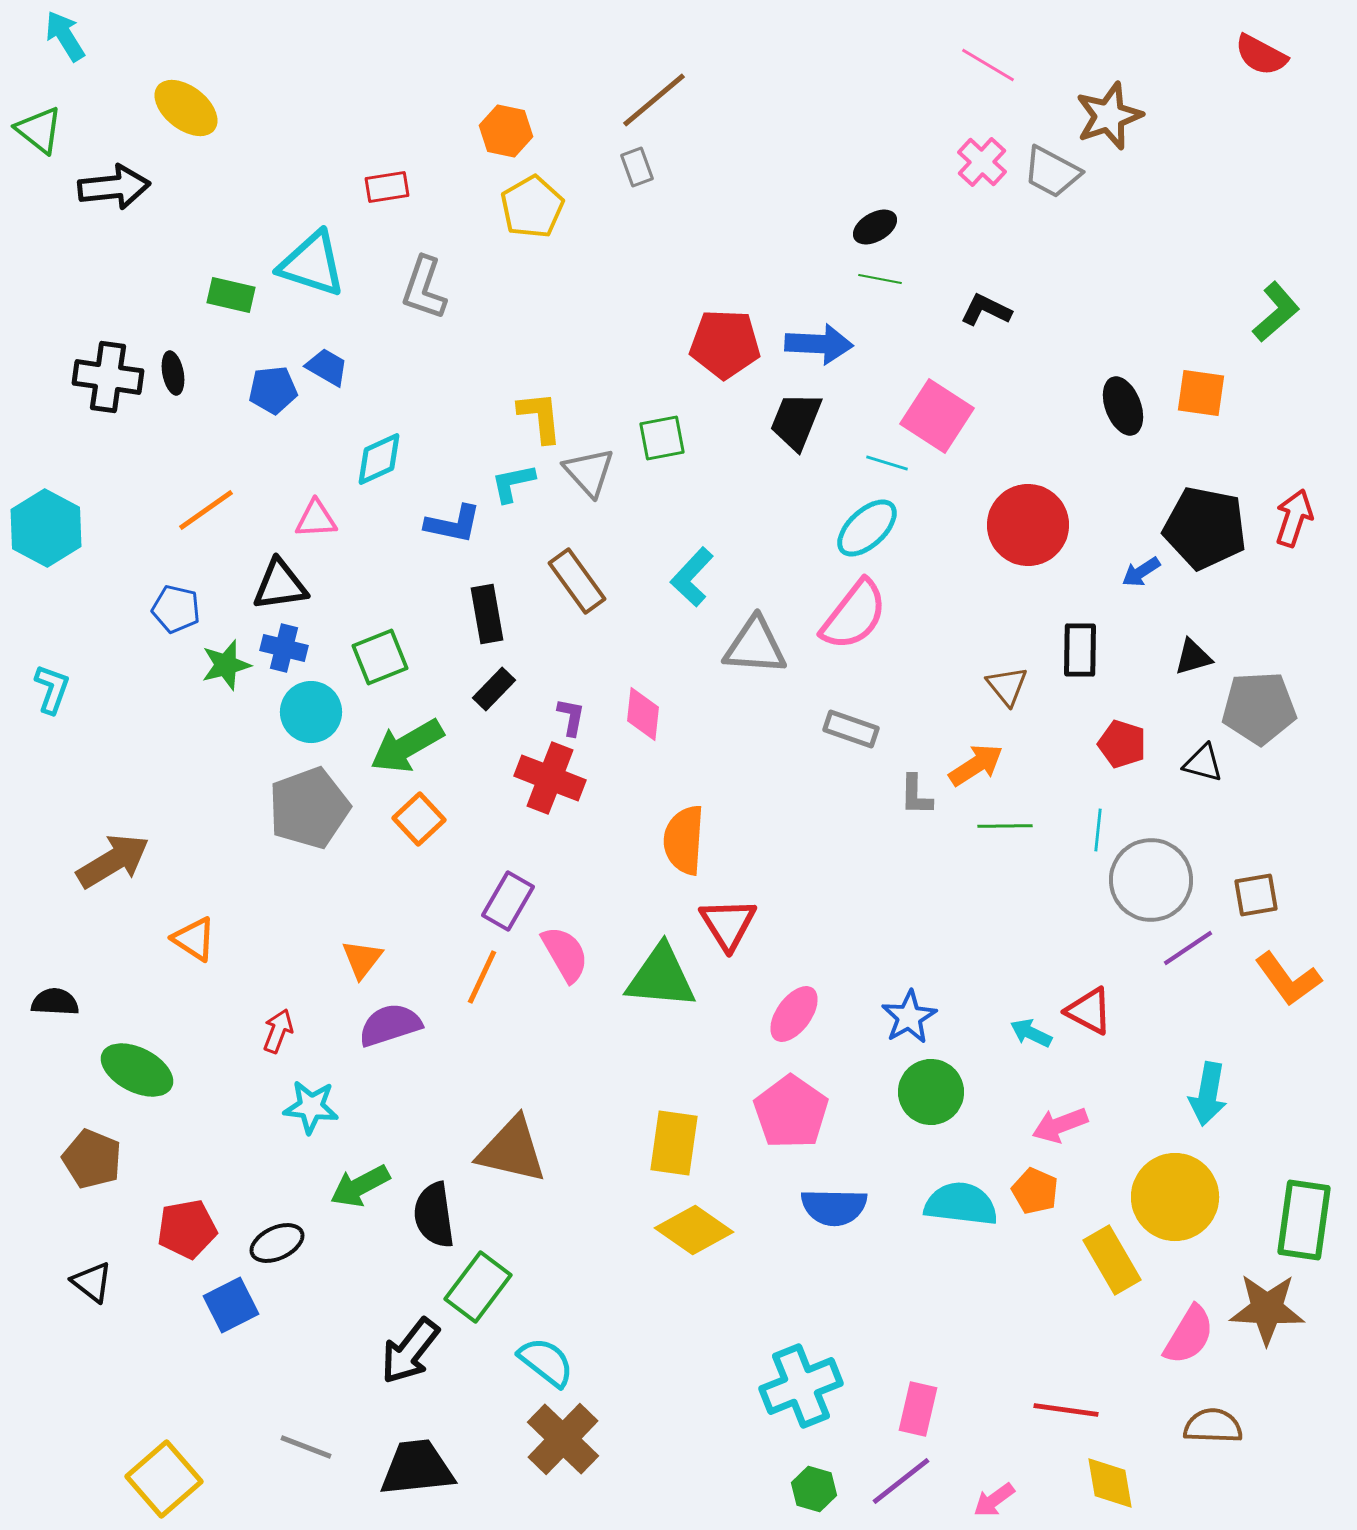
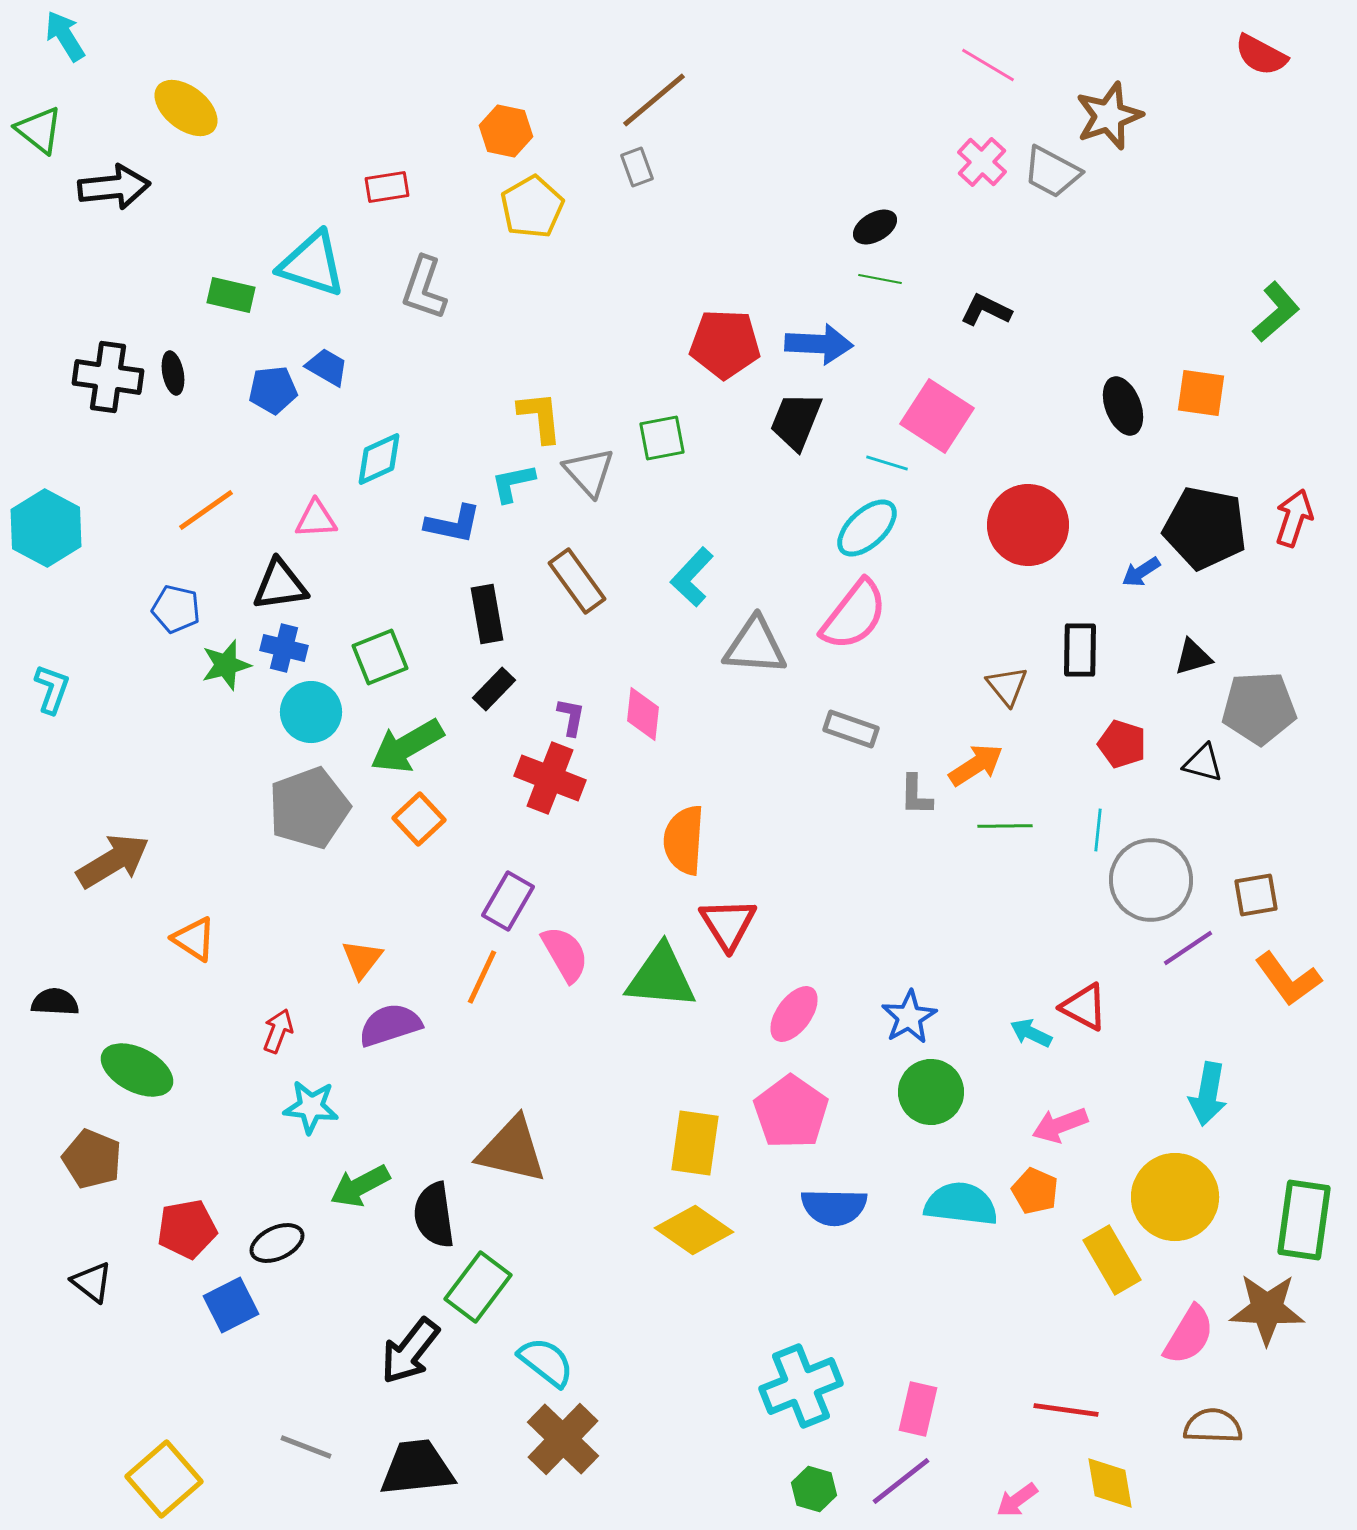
red triangle at (1089, 1011): moved 5 px left, 4 px up
yellow rectangle at (674, 1143): moved 21 px right
pink arrow at (994, 1500): moved 23 px right
